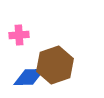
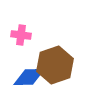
pink cross: moved 2 px right; rotated 12 degrees clockwise
